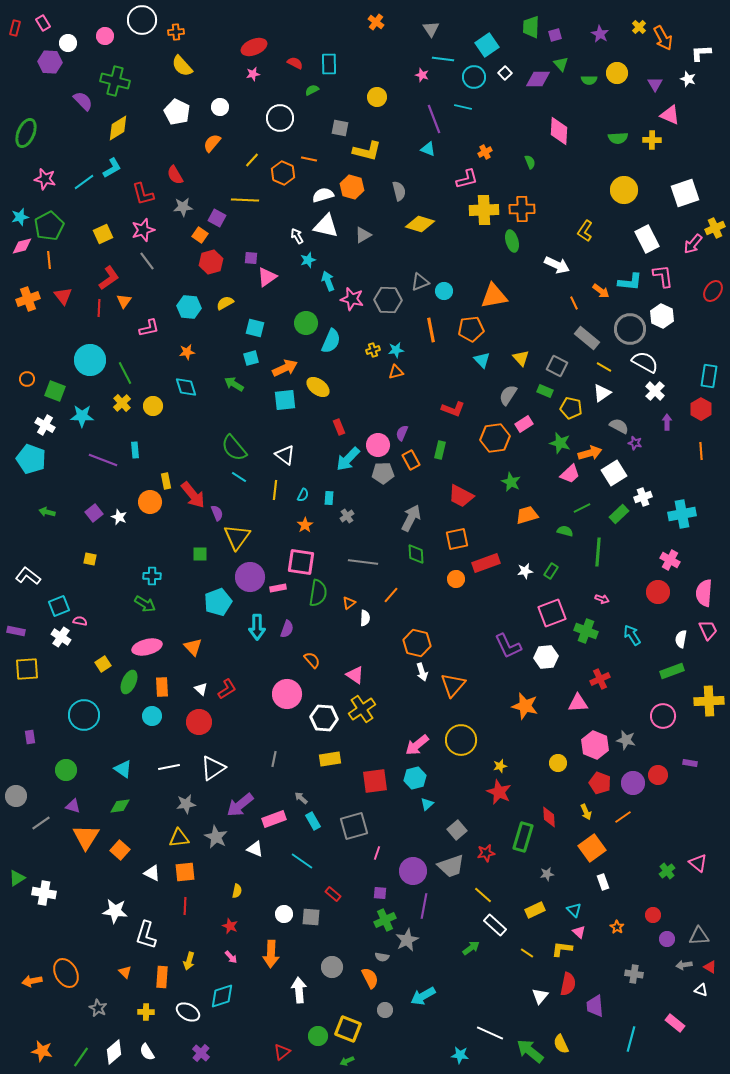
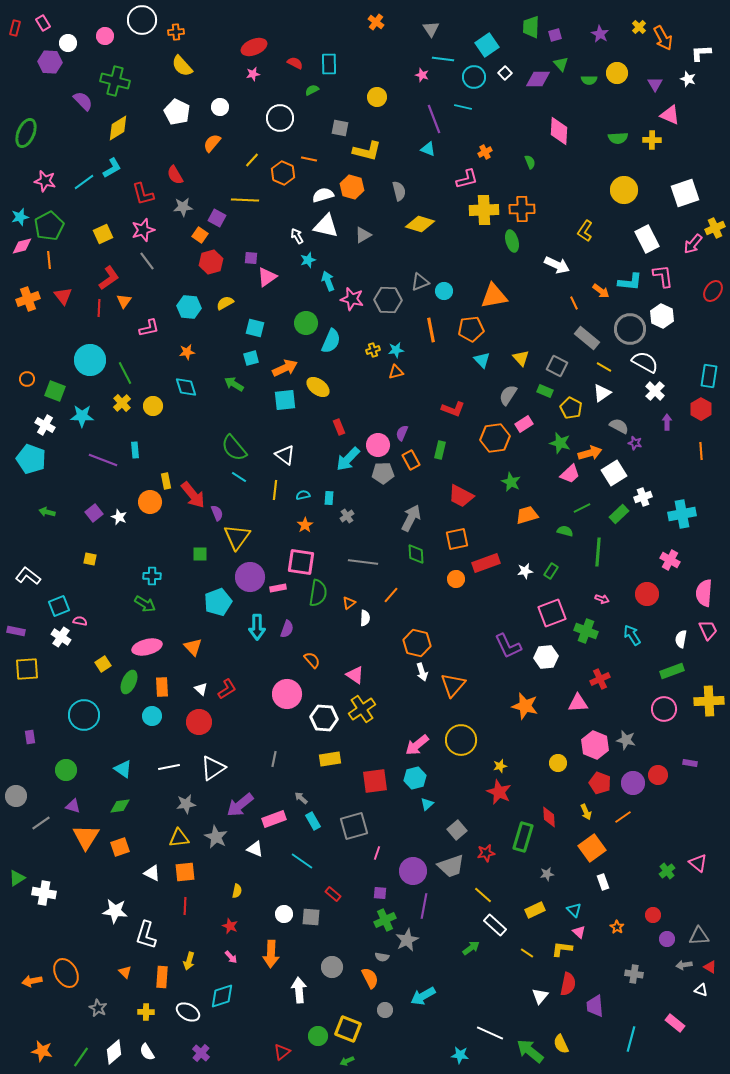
pink star at (45, 179): moved 2 px down
yellow pentagon at (571, 408): rotated 15 degrees clockwise
cyan semicircle at (303, 495): rotated 128 degrees counterclockwise
red circle at (658, 592): moved 11 px left, 2 px down
pink circle at (663, 716): moved 1 px right, 7 px up
orange square at (120, 850): moved 3 px up; rotated 30 degrees clockwise
